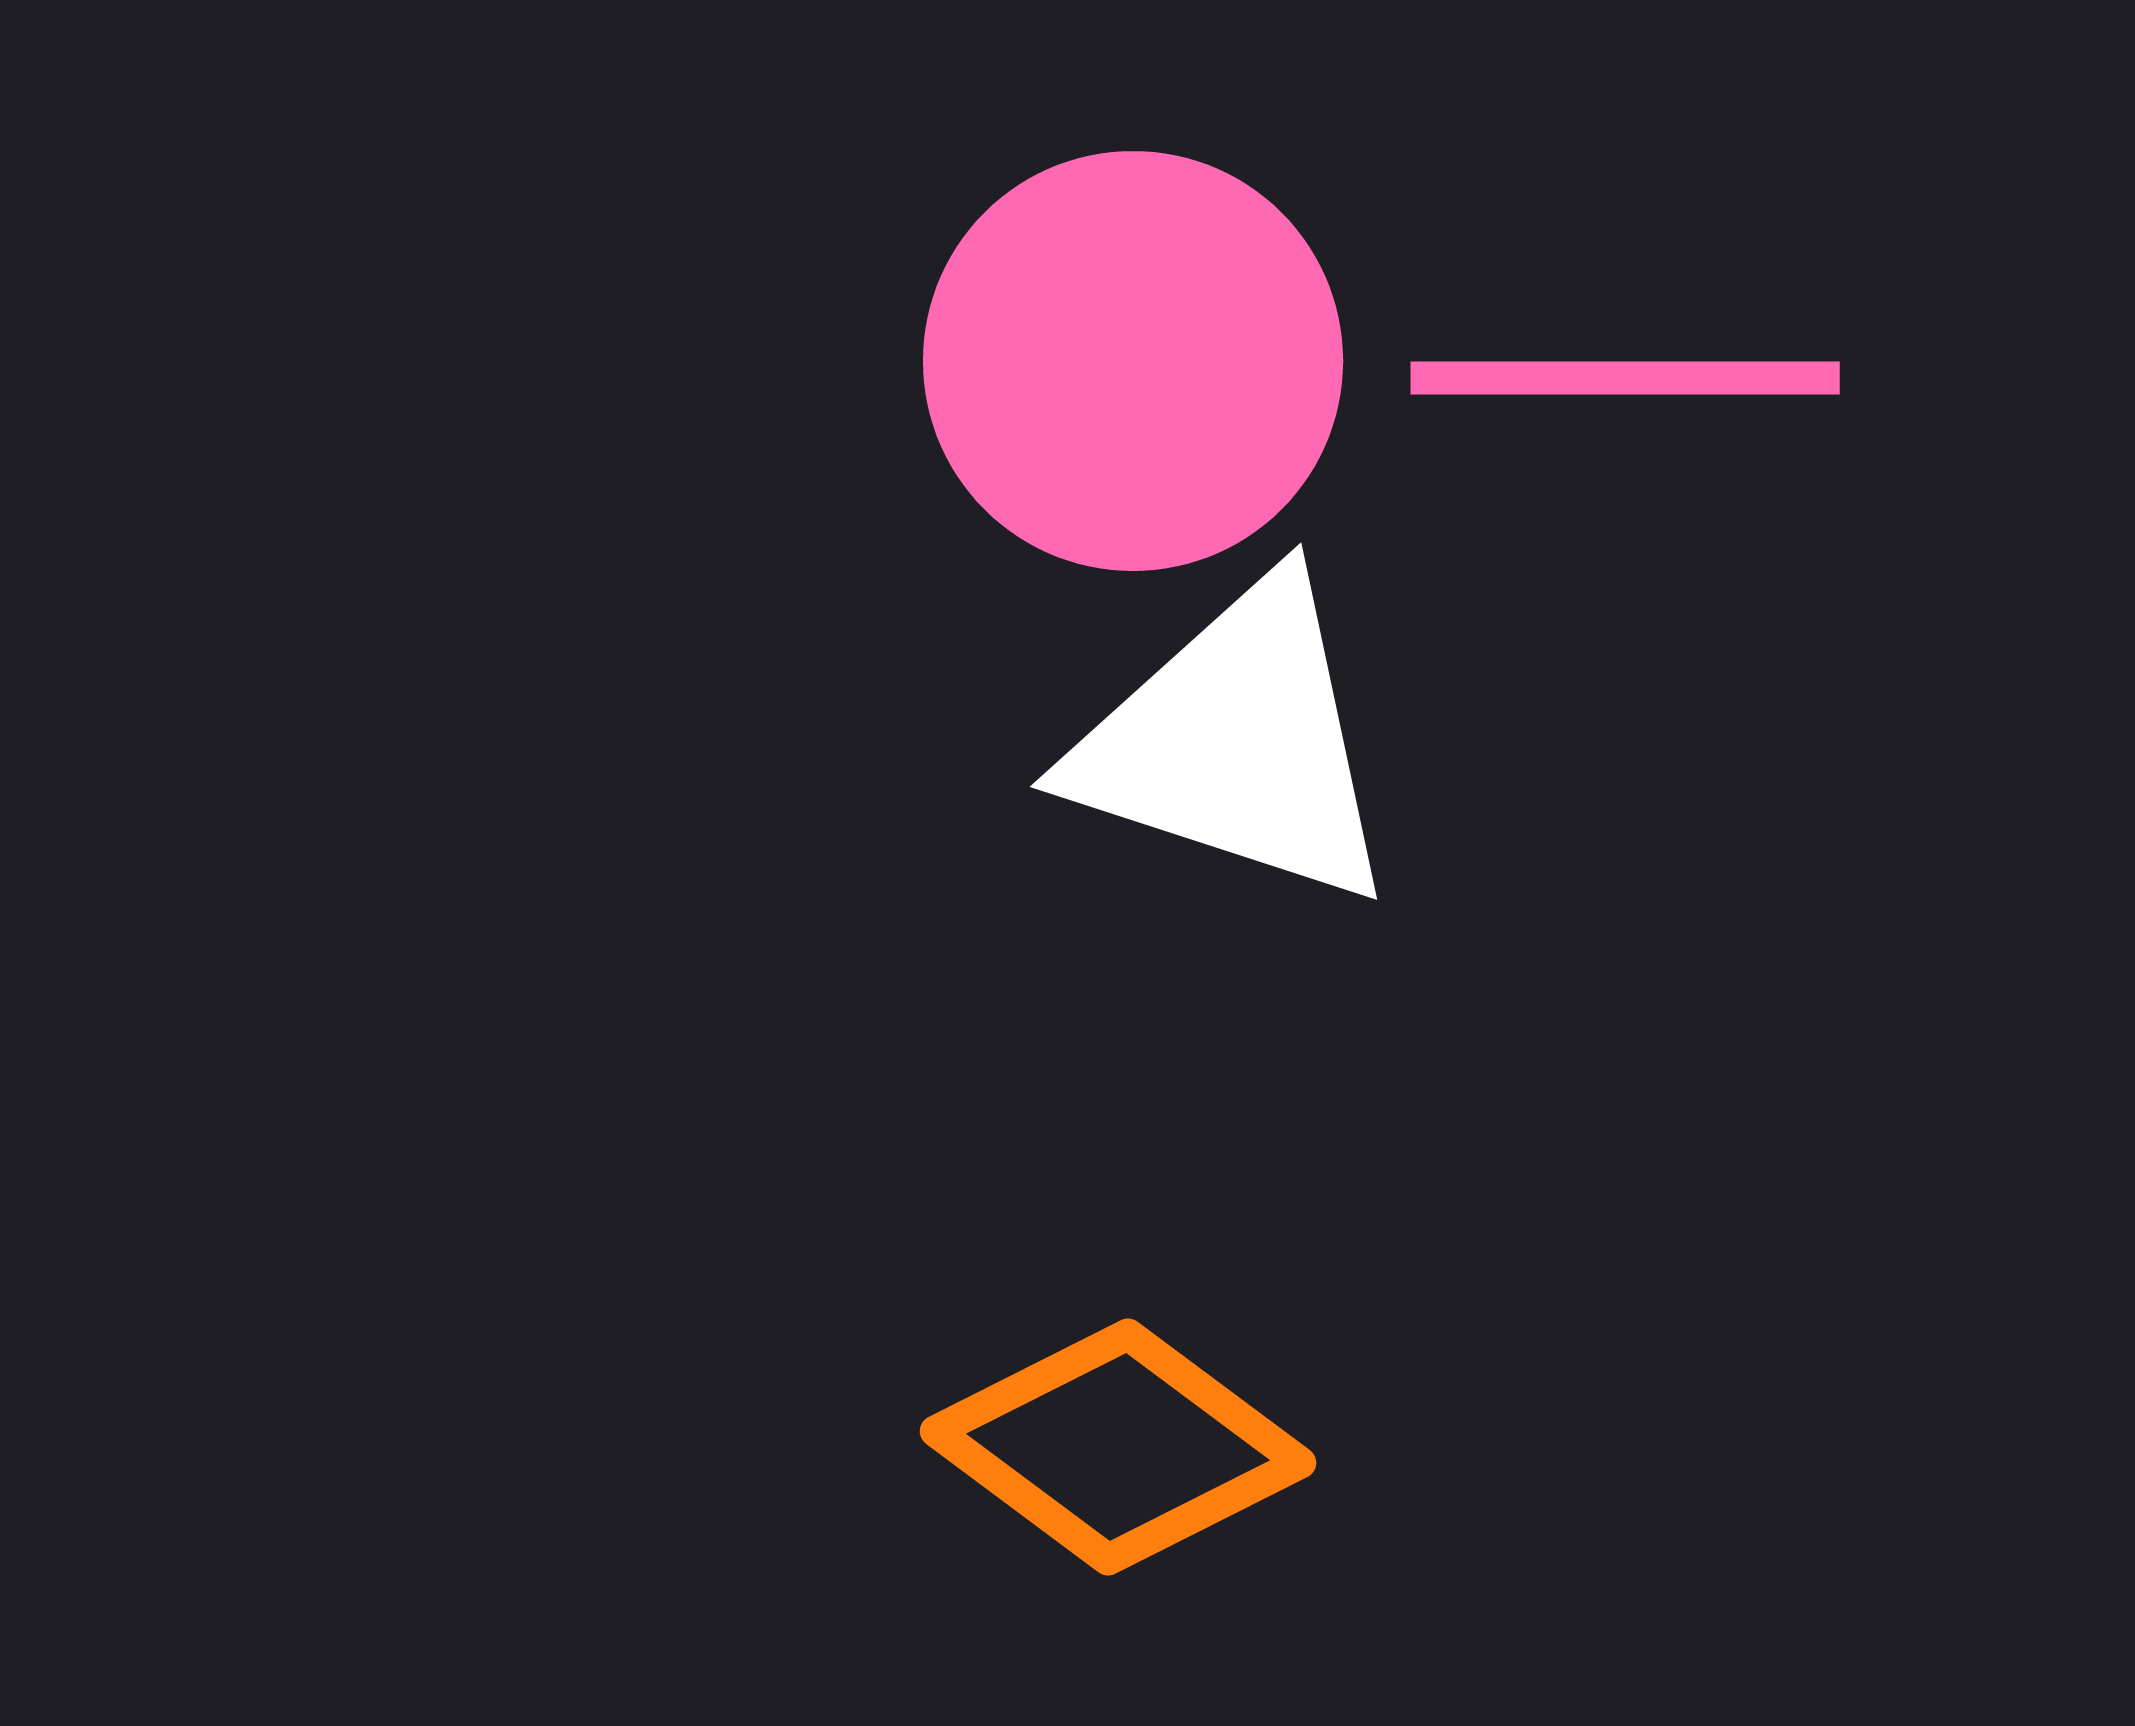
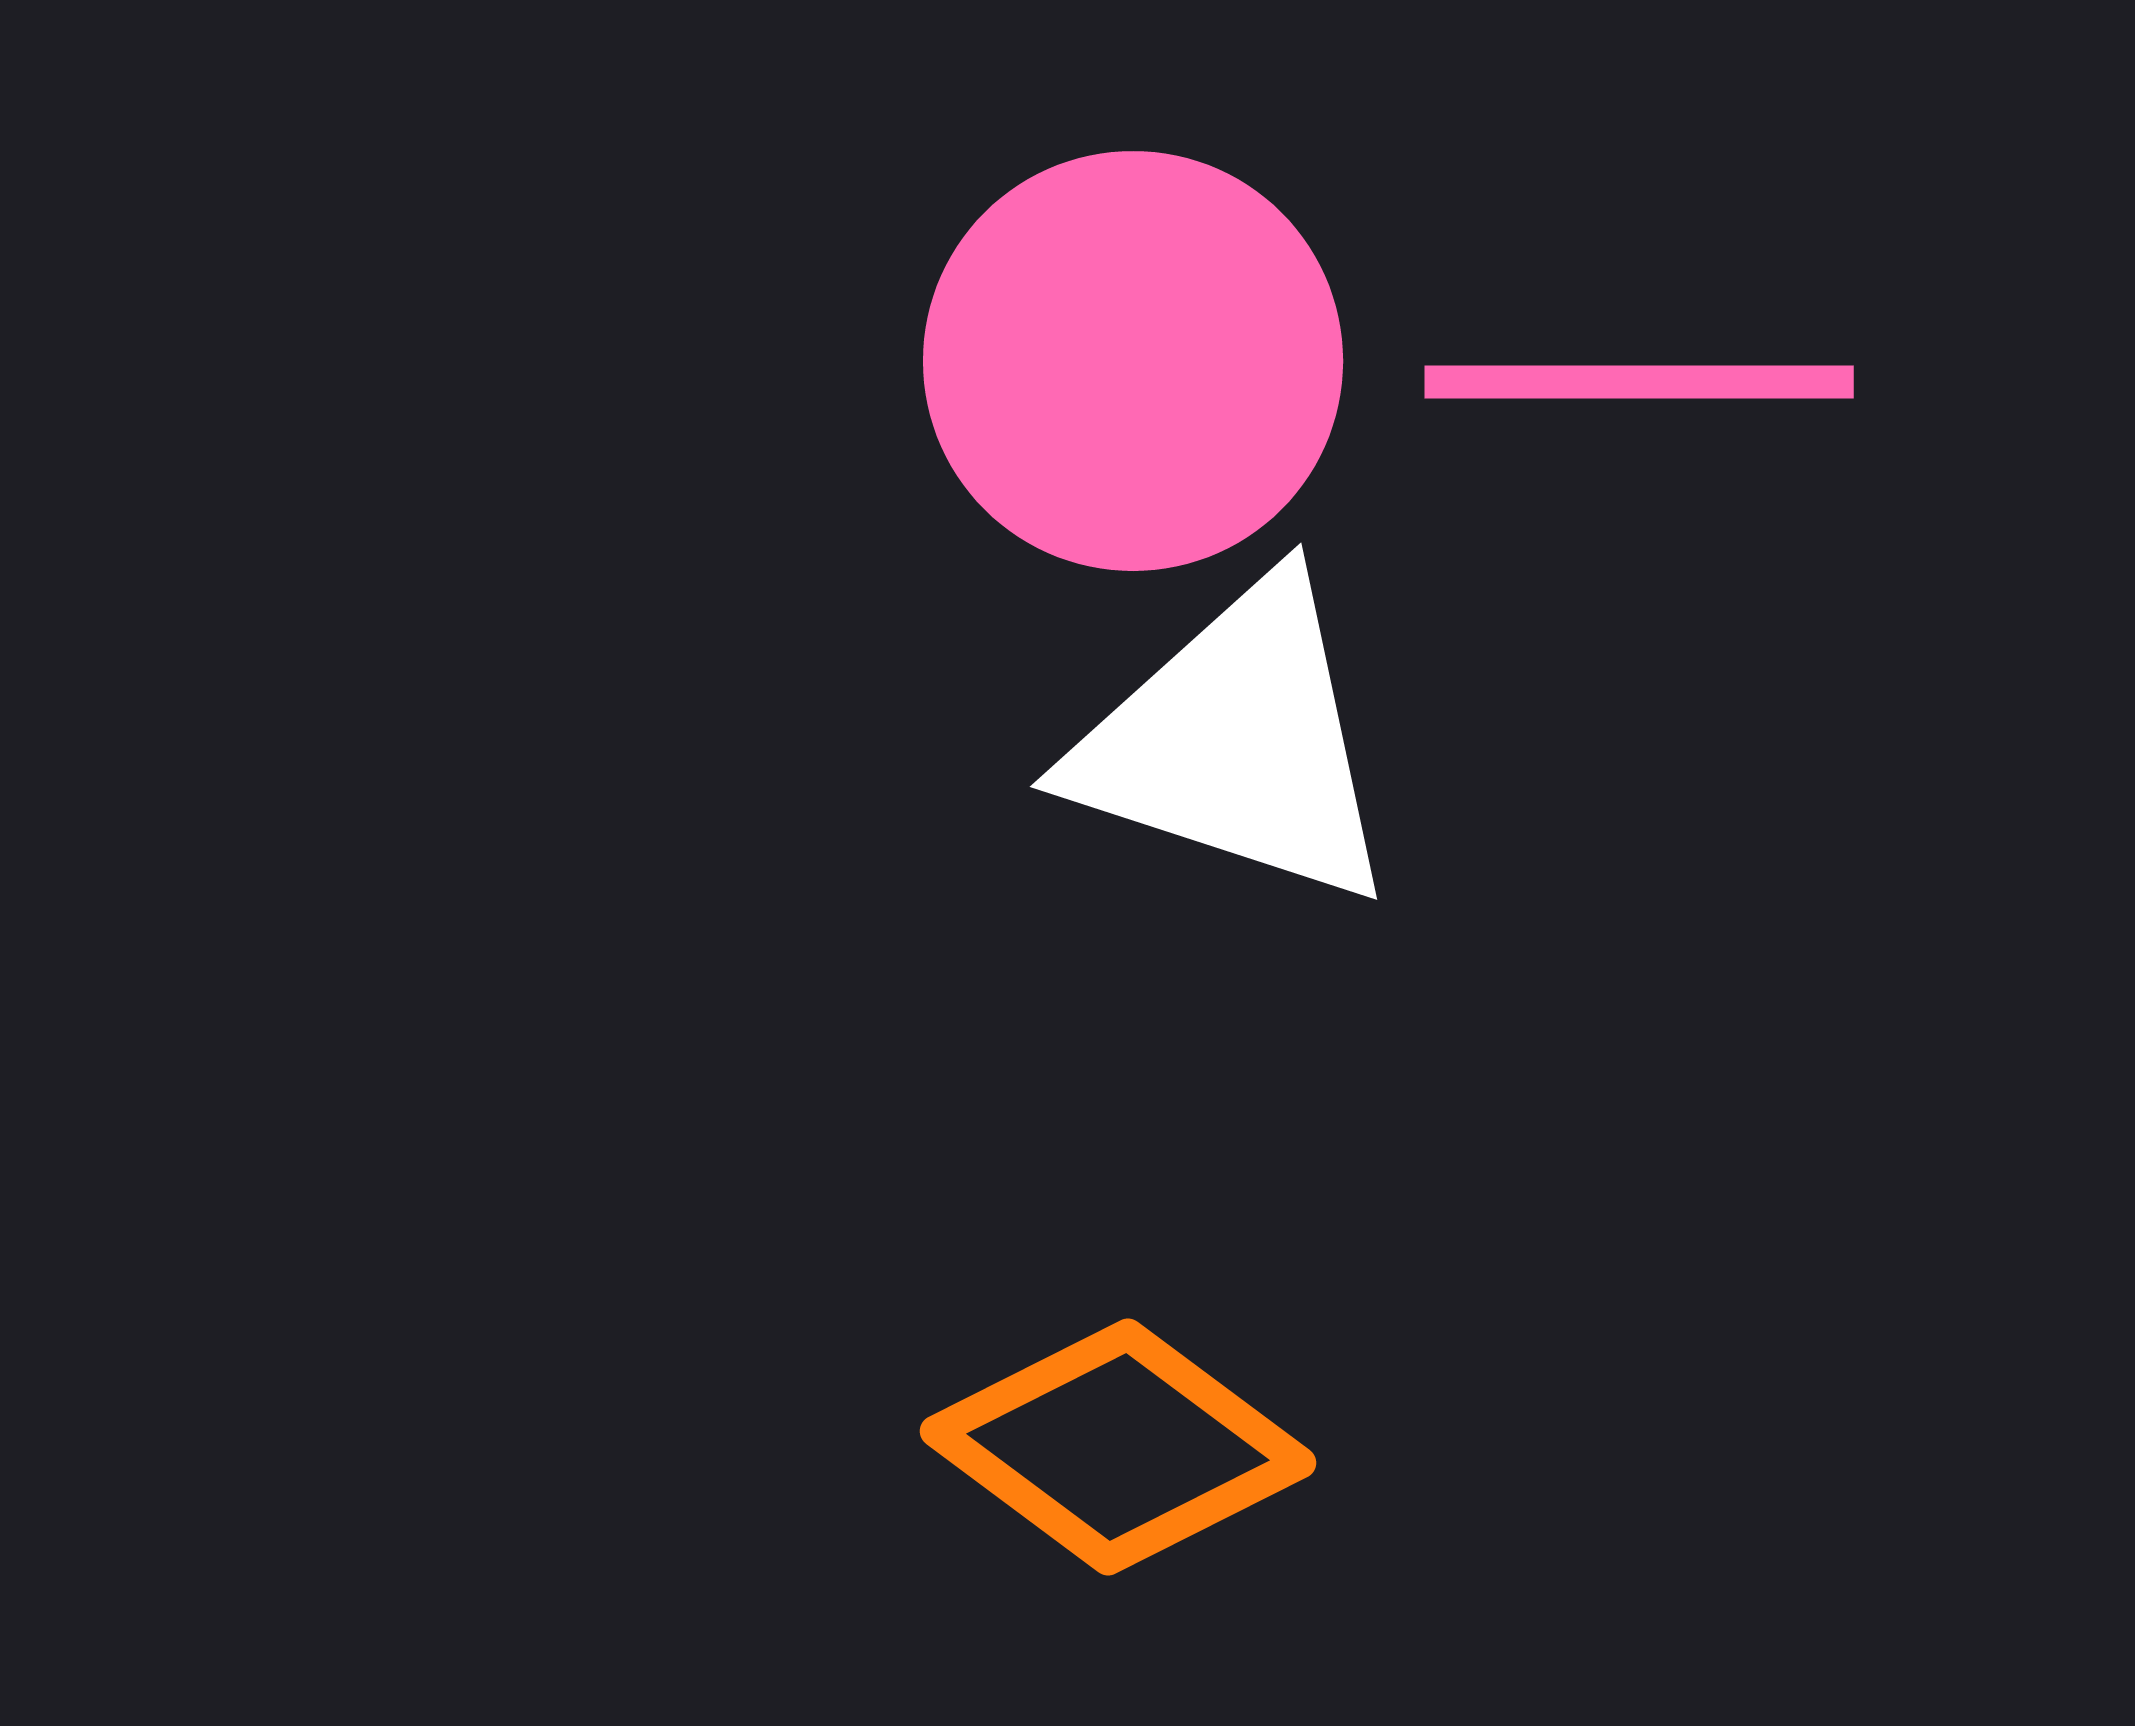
pink line: moved 14 px right, 4 px down
